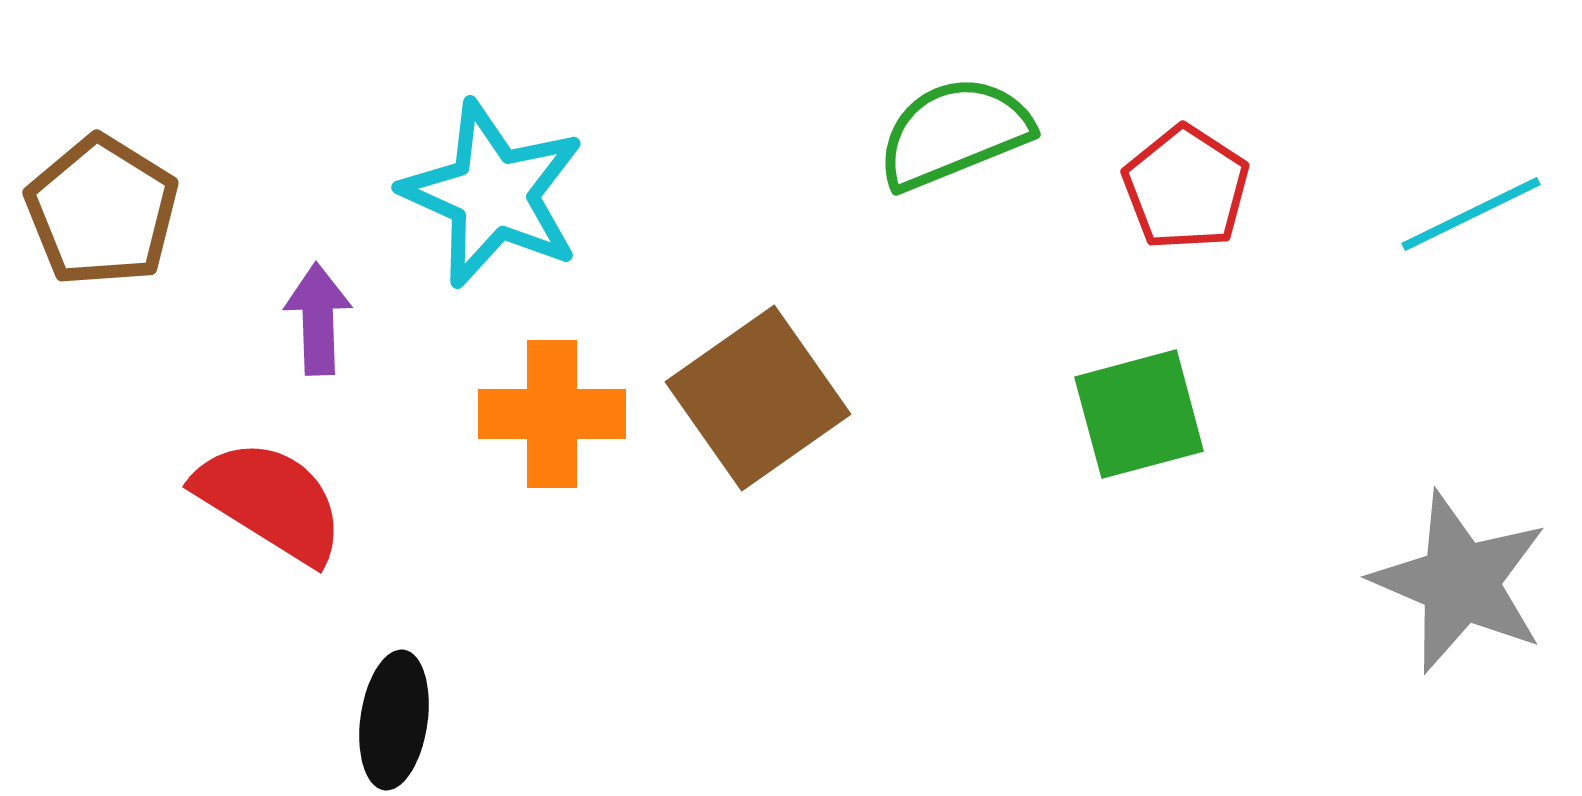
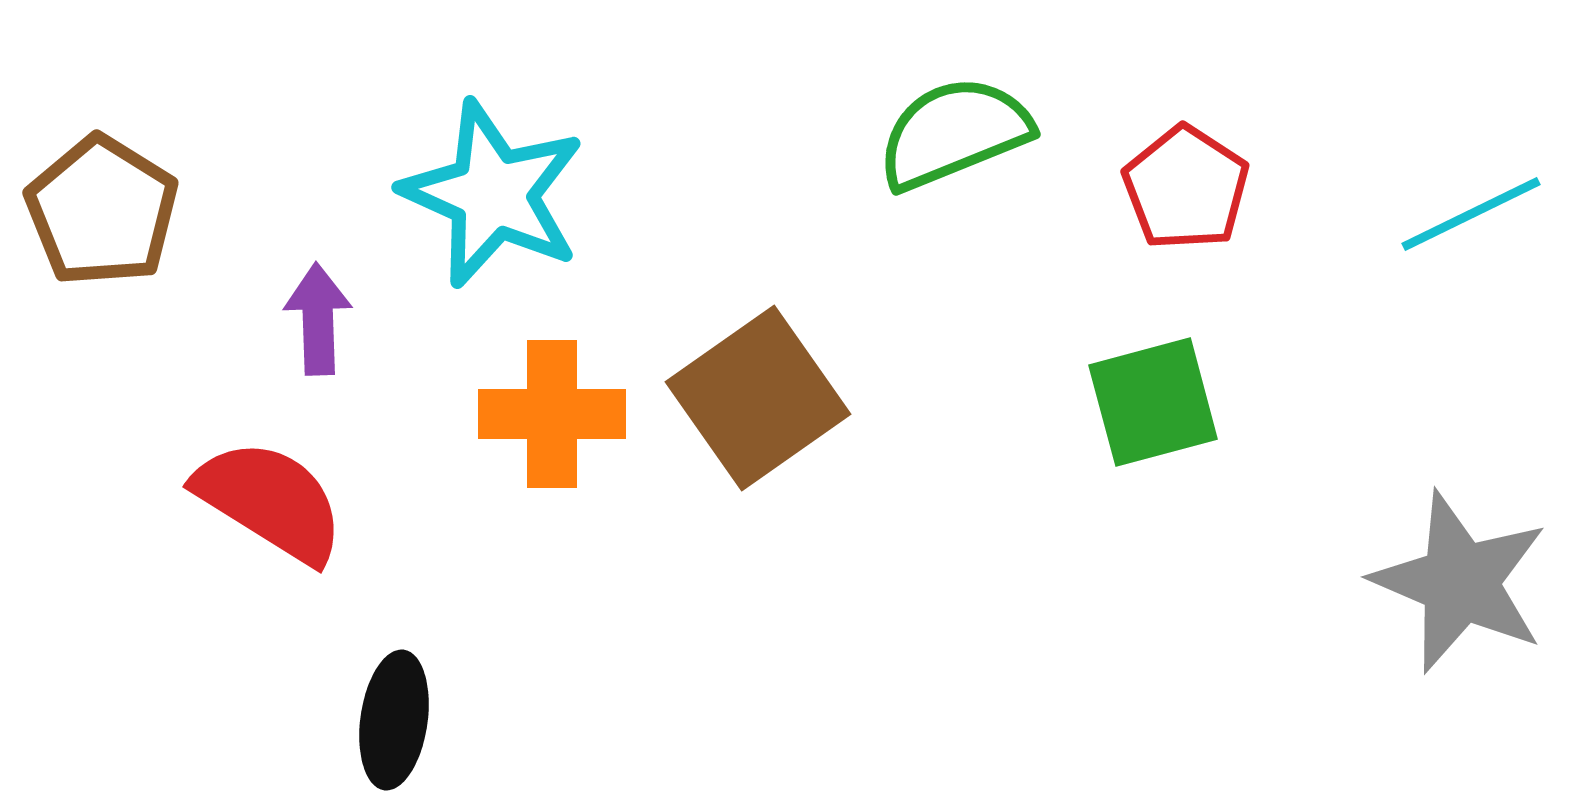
green square: moved 14 px right, 12 px up
